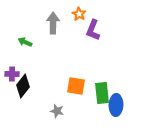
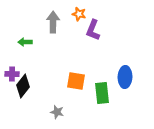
orange star: rotated 16 degrees counterclockwise
gray arrow: moved 1 px up
green arrow: rotated 24 degrees counterclockwise
orange square: moved 5 px up
blue ellipse: moved 9 px right, 28 px up
gray star: moved 1 px down
